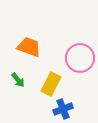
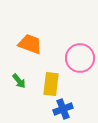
orange trapezoid: moved 1 px right, 3 px up
green arrow: moved 1 px right, 1 px down
yellow rectangle: rotated 20 degrees counterclockwise
